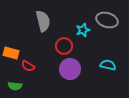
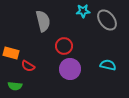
gray ellipse: rotated 35 degrees clockwise
cyan star: moved 19 px up; rotated 16 degrees clockwise
